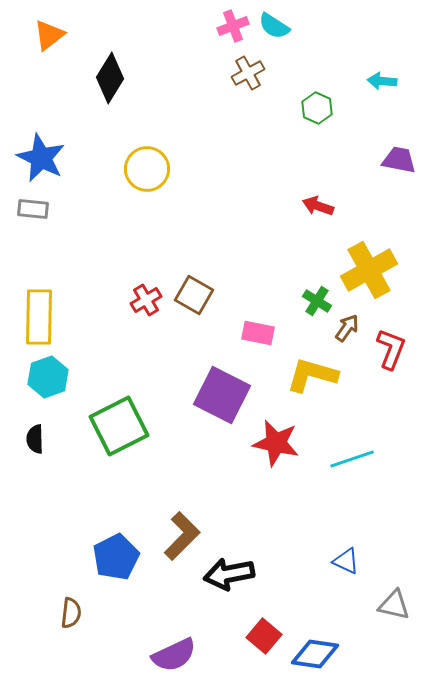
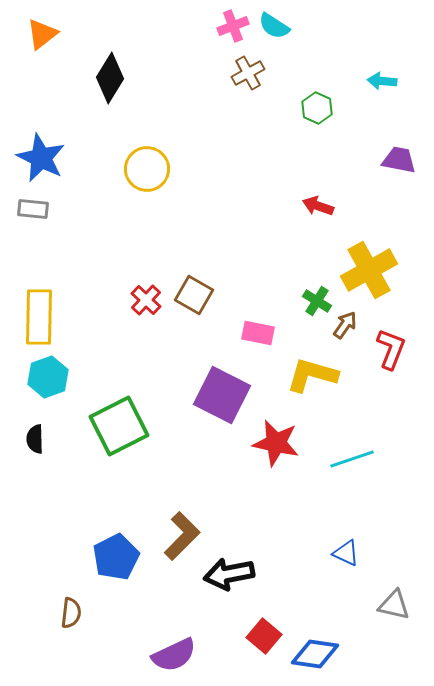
orange triangle: moved 7 px left, 1 px up
red cross: rotated 16 degrees counterclockwise
brown arrow: moved 2 px left, 3 px up
blue triangle: moved 8 px up
